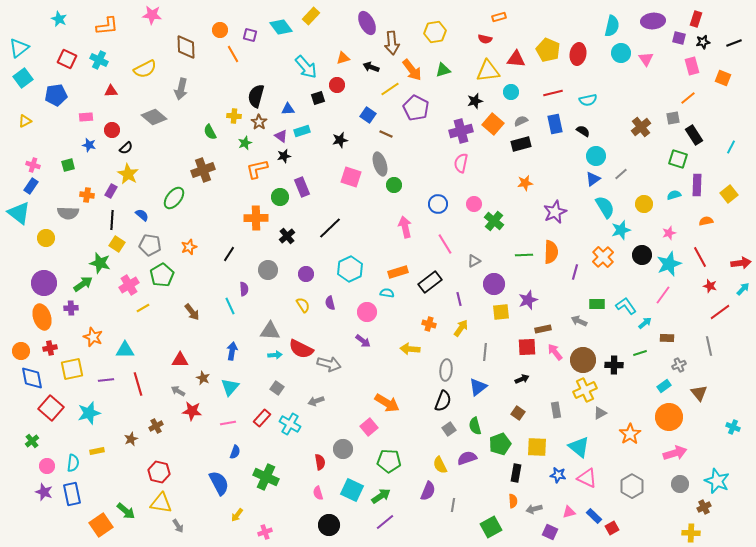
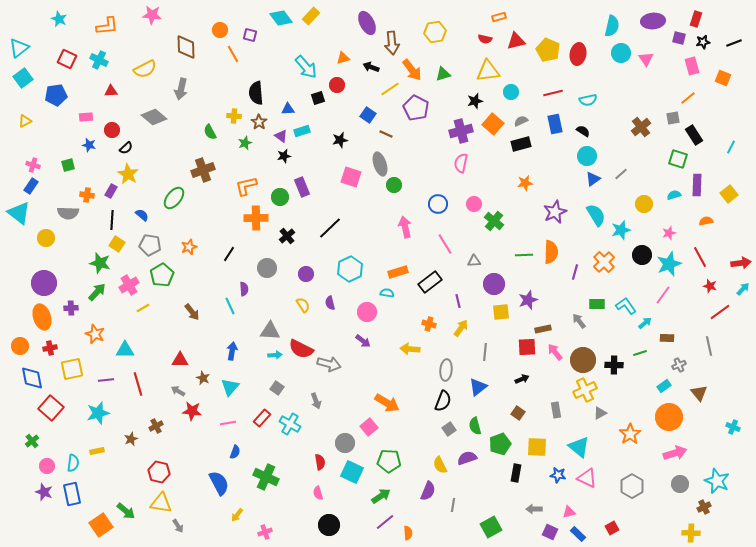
cyan diamond at (281, 27): moved 9 px up
red triangle at (516, 59): moved 18 px up; rotated 18 degrees counterclockwise
green triangle at (443, 70): moved 4 px down
black semicircle at (256, 96): moved 3 px up; rotated 20 degrees counterclockwise
cyan circle at (596, 156): moved 9 px left
orange L-shape at (257, 169): moved 11 px left, 17 px down
cyan semicircle at (605, 207): moved 9 px left, 8 px down
orange cross at (603, 257): moved 1 px right, 5 px down
gray triangle at (474, 261): rotated 24 degrees clockwise
gray circle at (268, 270): moved 1 px left, 2 px up
green arrow at (83, 284): moved 14 px right, 8 px down; rotated 12 degrees counterclockwise
purple line at (459, 299): moved 1 px left, 2 px down
gray arrow at (579, 321): rotated 28 degrees clockwise
orange star at (93, 337): moved 2 px right, 3 px up
orange circle at (21, 351): moved 1 px left, 5 px up
gray arrow at (316, 401): rotated 91 degrees counterclockwise
cyan star at (89, 413): moved 9 px right
gray circle at (343, 449): moved 2 px right, 6 px up
cyan square at (352, 490): moved 18 px up
orange semicircle at (513, 501): moved 105 px left, 32 px down
gray arrow at (534, 509): rotated 14 degrees clockwise
blue rectangle at (594, 516): moved 16 px left, 18 px down
